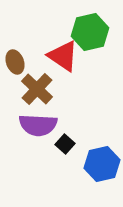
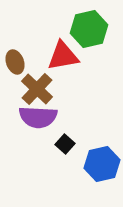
green hexagon: moved 1 px left, 3 px up
red triangle: rotated 44 degrees counterclockwise
purple semicircle: moved 8 px up
